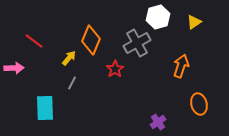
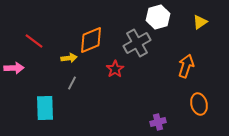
yellow triangle: moved 6 px right
orange diamond: rotated 44 degrees clockwise
yellow arrow: rotated 42 degrees clockwise
orange arrow: moved 5 px right
purple cross: rotated 21 degrees clockwise
